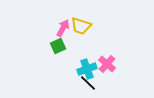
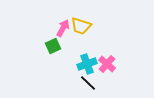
green square: moved 5 px left
cyan cross: moved 5 px up
